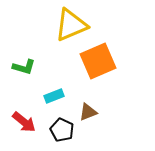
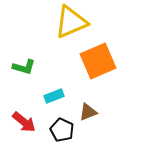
yellow triangle: moved 3 px up
